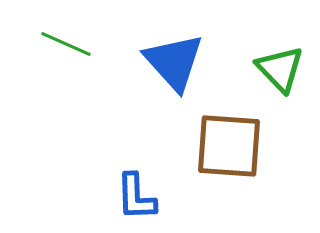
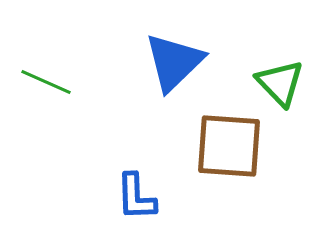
green line: moved 20 px left, 38 px down
blue triangle: rotated 28 degrees clockwise
green triangle: moved 14 px down
